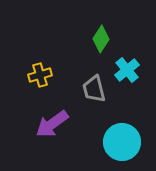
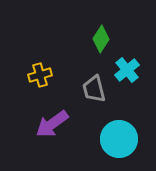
cyan circle: moved 3 px left, 3 px up
